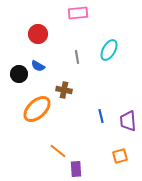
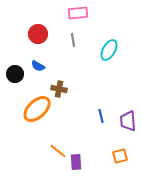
gray line: moved 4 px left, 17 px up
black circle: moved 4 px left
brown cross: moved 5 px left, 1 px up
purple rectangle: moved 7 px up
